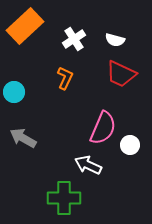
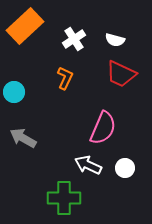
white circle: moved 5 px left, 23 px down
